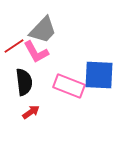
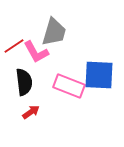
gray trapezoid: moved 11 px right, 2 px down; rotated 28 degrees counterclockwise
